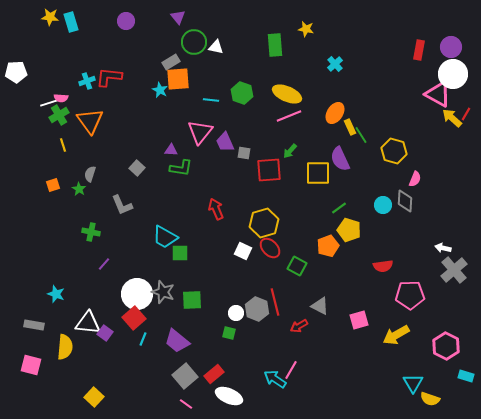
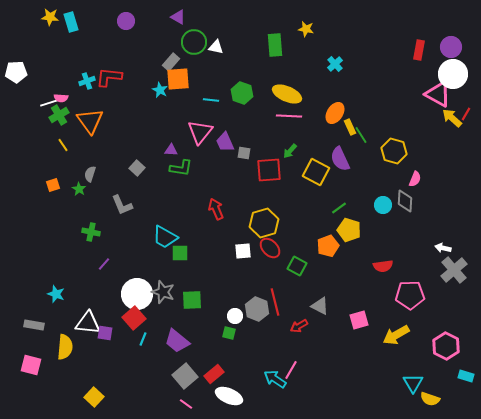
purple triangle at (178, 17): rotated 21 degrees counterclockwise
gray rectangle at (171, 62): rotated 18 degrees counterclockwise
pink line at (289, 116): rotated 25 degrees clockwise
yellow line at (63, 145): rotated 16 degrees counterclockwise
yellow square at (318, 173): moved 2 px left, 1 px up; rotated 28 degrees clockwise
white square at (243, 251): rotated 30 degrees counterclockwise
white circle at (236, 313): moved 1 px left, 3 px down
purple square at (105, 333): rotated 28 degrees counterclockwise
